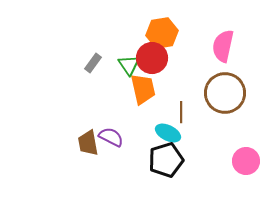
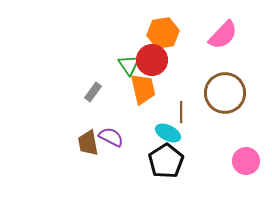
orange hexagon: moved 1 px right
pink semicircle: moved 11 px up; rotated 148 degrees counterclockwise
red circle: moved 2 px down
gray rectangle: moved 29 px down
black pentagon: moved 1 px down; rotated 16 degrees counterclockwise
